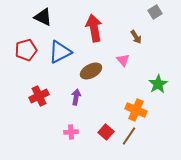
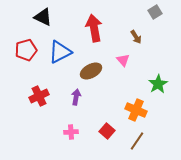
red square: moved 1 px right, 1 px up
brown line: moved 8 px right, 5 px down
